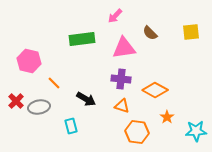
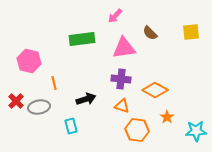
orange line: rotated 32 degrees clockwise
black arrow: rotated 48 degrees counterclockwise
orange hexagon: moved 2 px up
